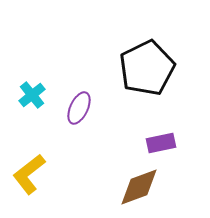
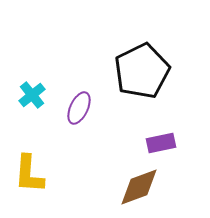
black pentagon: moved 5 px left, 3 px down
yellow L-shape: rotated 48 degrees counterclockwise
